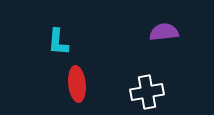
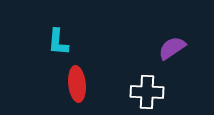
purple semicircle: moved 8 px right, 16 px down; rotated 28 degrees counterclockwise
white cross: rotated 12 degrees clockwise
